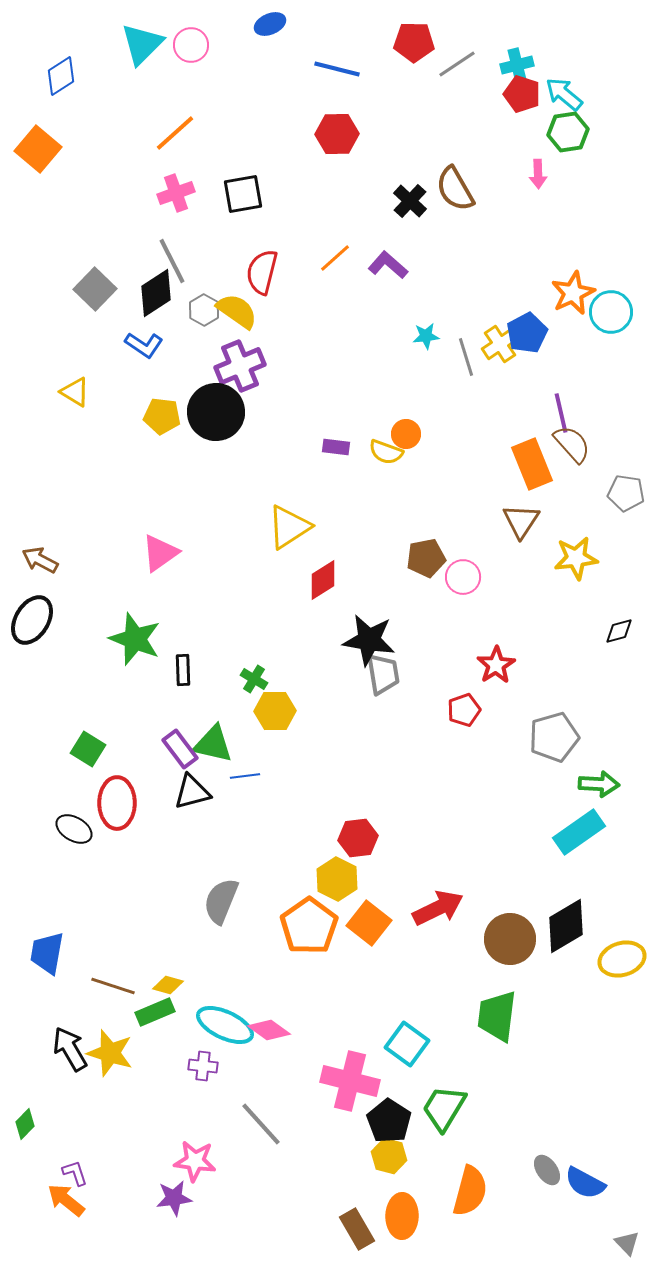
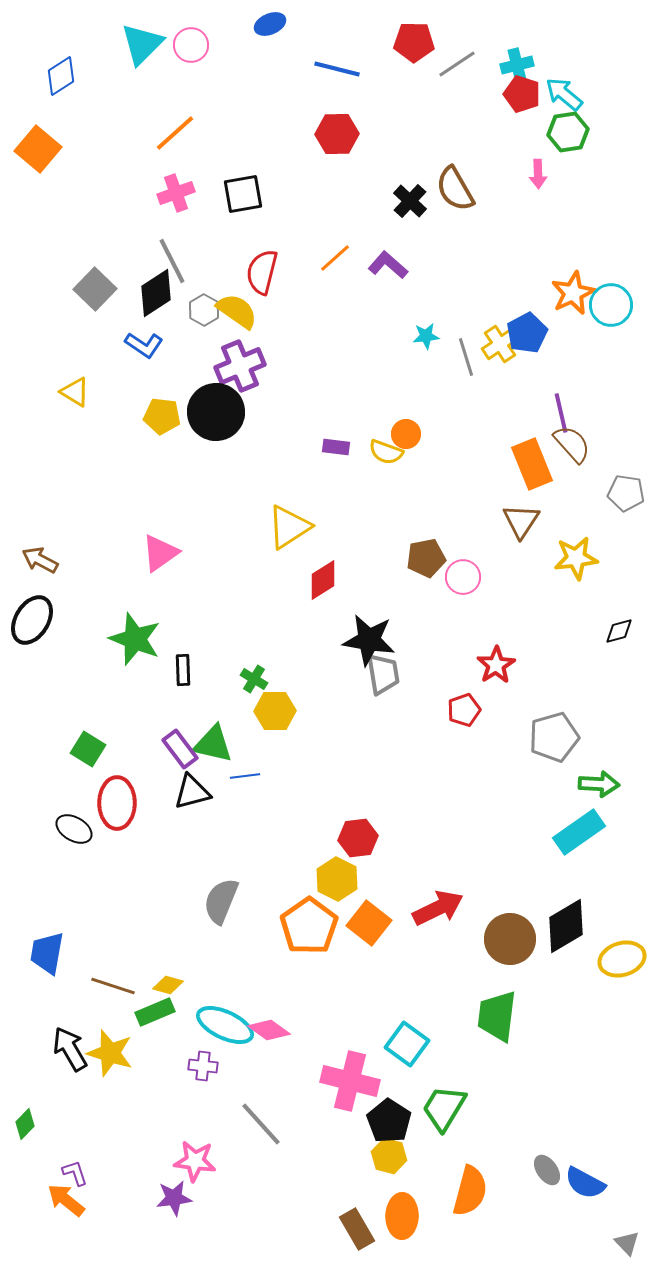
cyan circle at (611, 312): moved 7 px up
